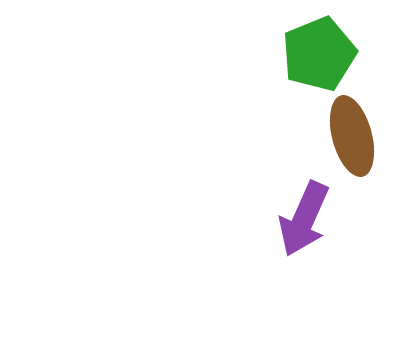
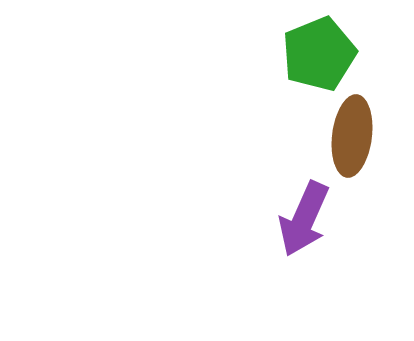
brown ellipse: rotated 22 degrees clockwise
